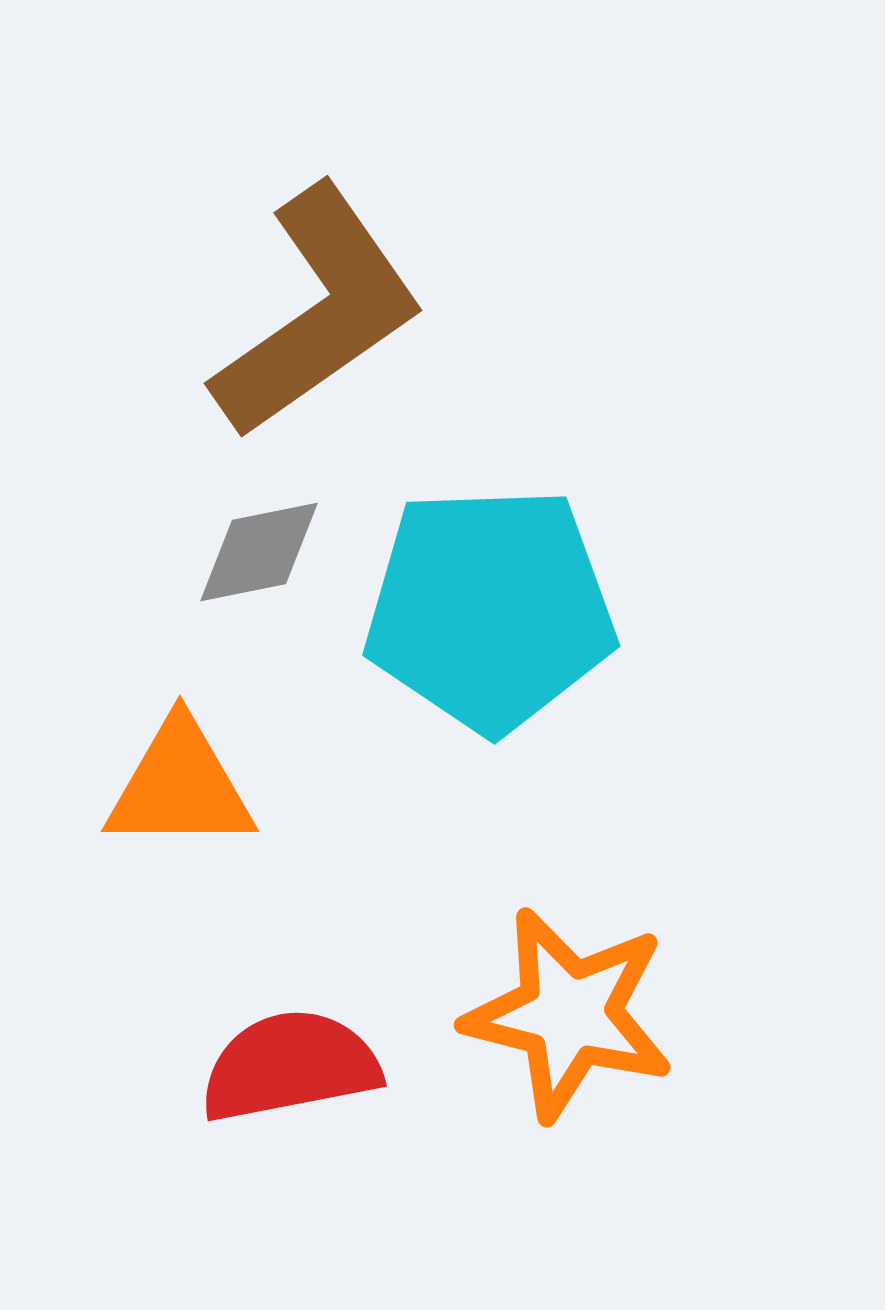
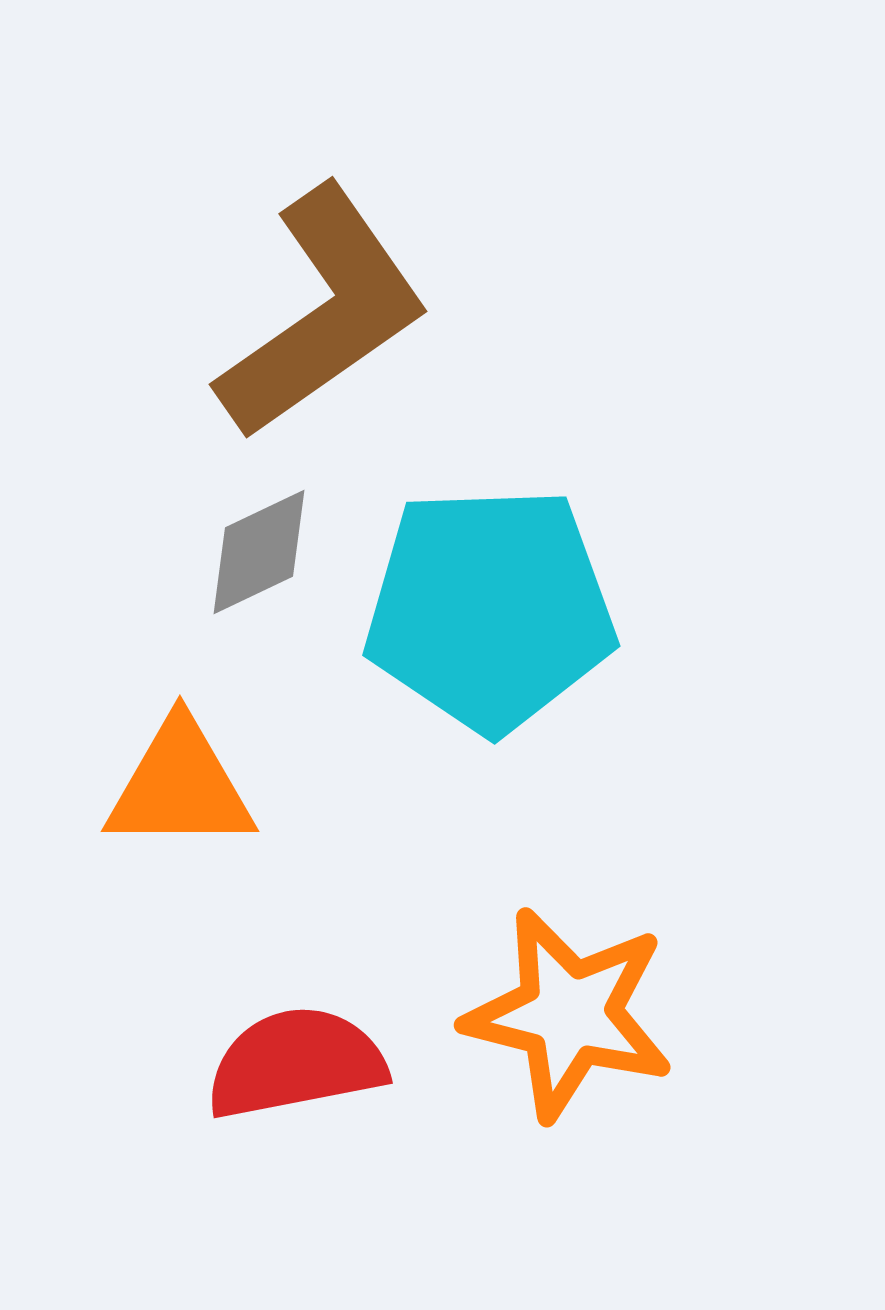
brown L-shape: moved 5 px right, 1 px down
gray diamond: rotated 14 degrees counterclockwise
red semicircle: moved 6 px right, 3 px up
